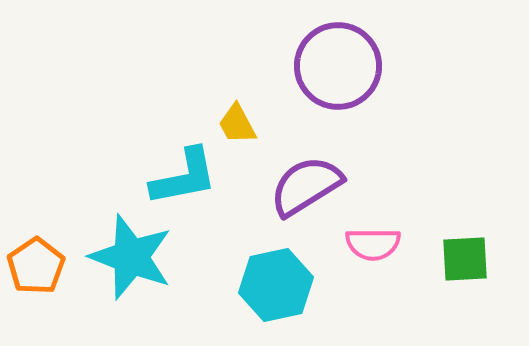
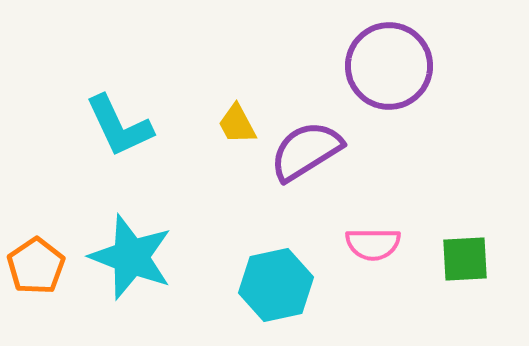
purple circle: moved 51 px right
cyan L-shape: moved 65 px left, 51 px up; rotated 76 degrees clockwise
purple semicircle: moved 35 px up
